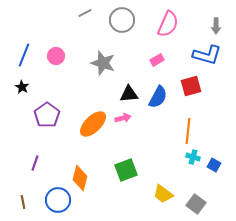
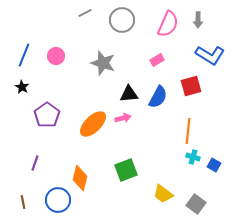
gray arrow: moved 18 px left, 6 px up
blue L-shape: moved 3 px right; rotated 16 degrees clockwise
